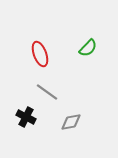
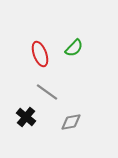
green semicircle: moved 14 px left
black cross: rotated 12 degrees clockwise
